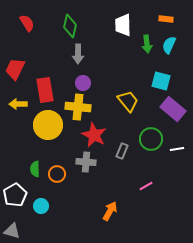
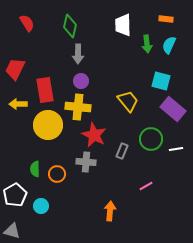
purple circle: moved 2 px left, 2 px up
white line: moved 1 px left
orange arrow: rotated 24 degrees counterclockwise
